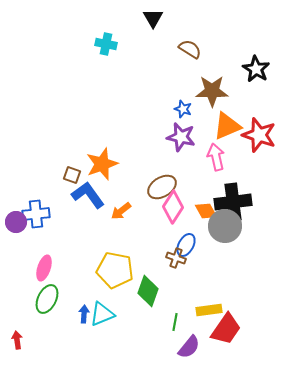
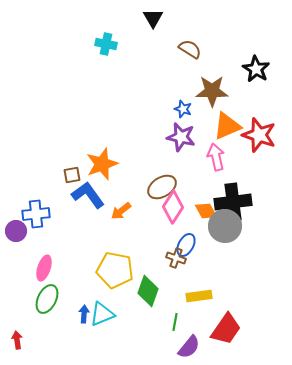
brown square: rotated 30 degrees counterclockwise
purple circle: moved 9 px down
yellow rectangle: moved 10 px left, 14 px up
